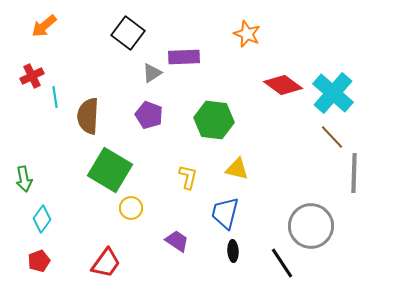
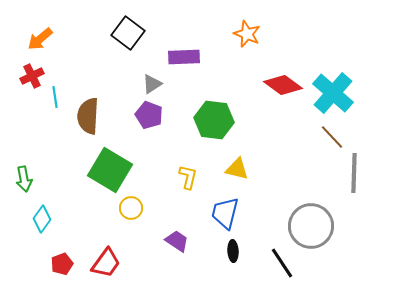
orange arrow: moved 4 px left, 13 px down
gray triangle: moved 11 px down
red pentagon: moved 23 px right, 3 px down
